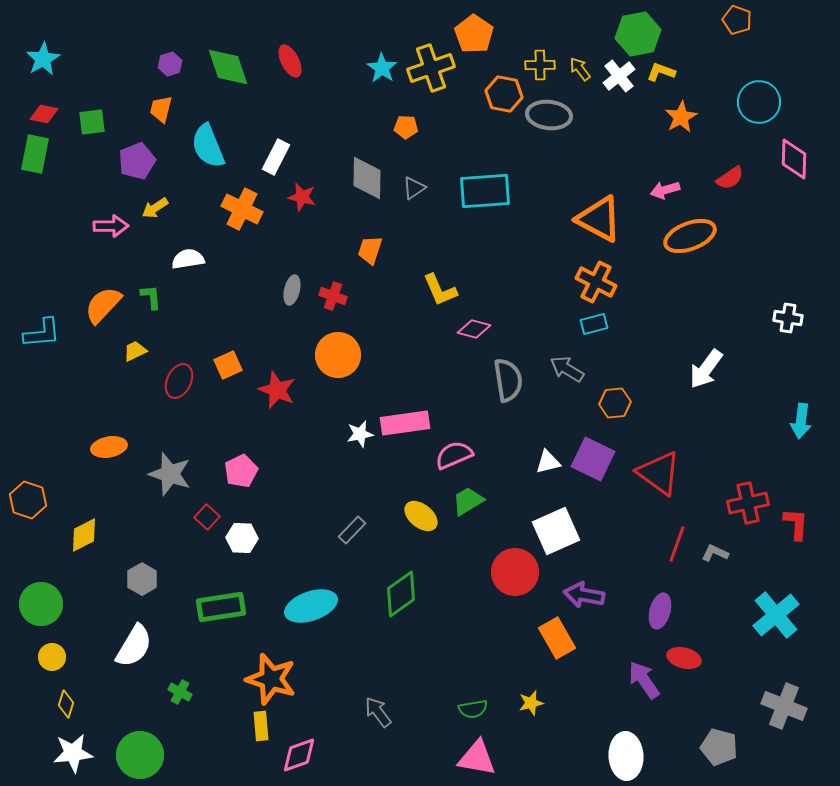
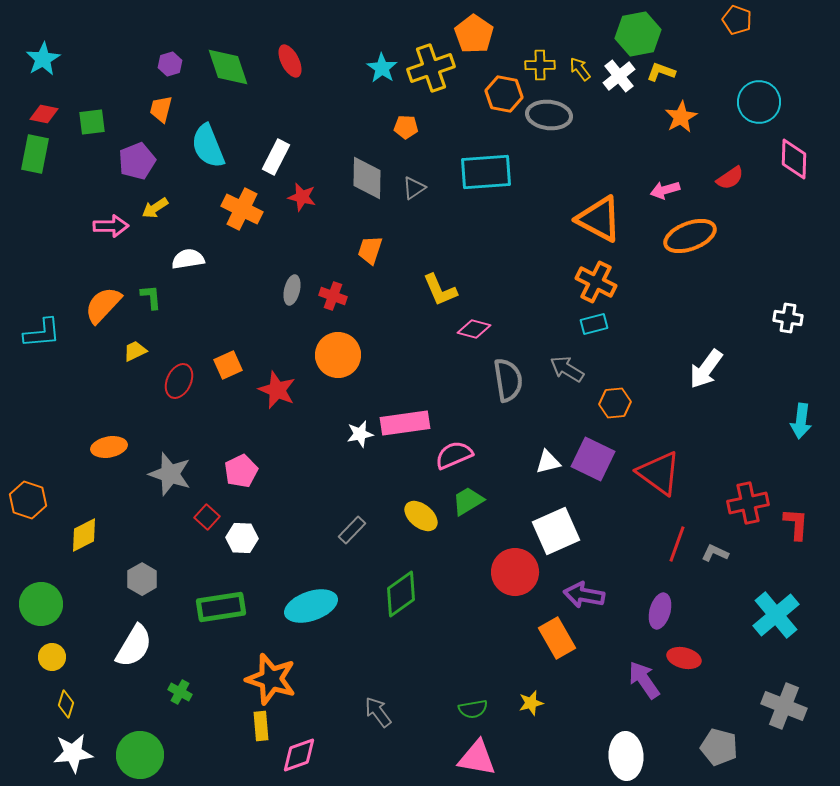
cyan rectangle at (485, 191): moved 1 px right, 19 px up
